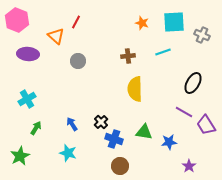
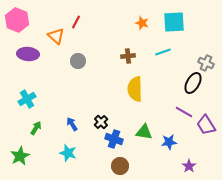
gray cross: moved 4 px right, 28 px down
